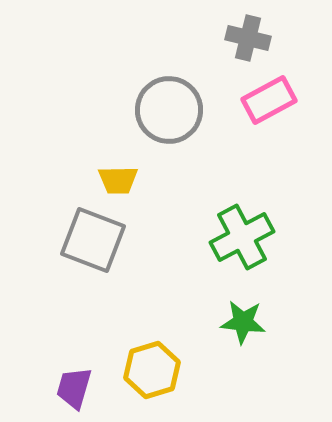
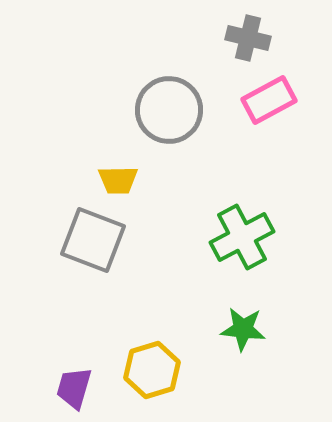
green star: moved 7 px down
